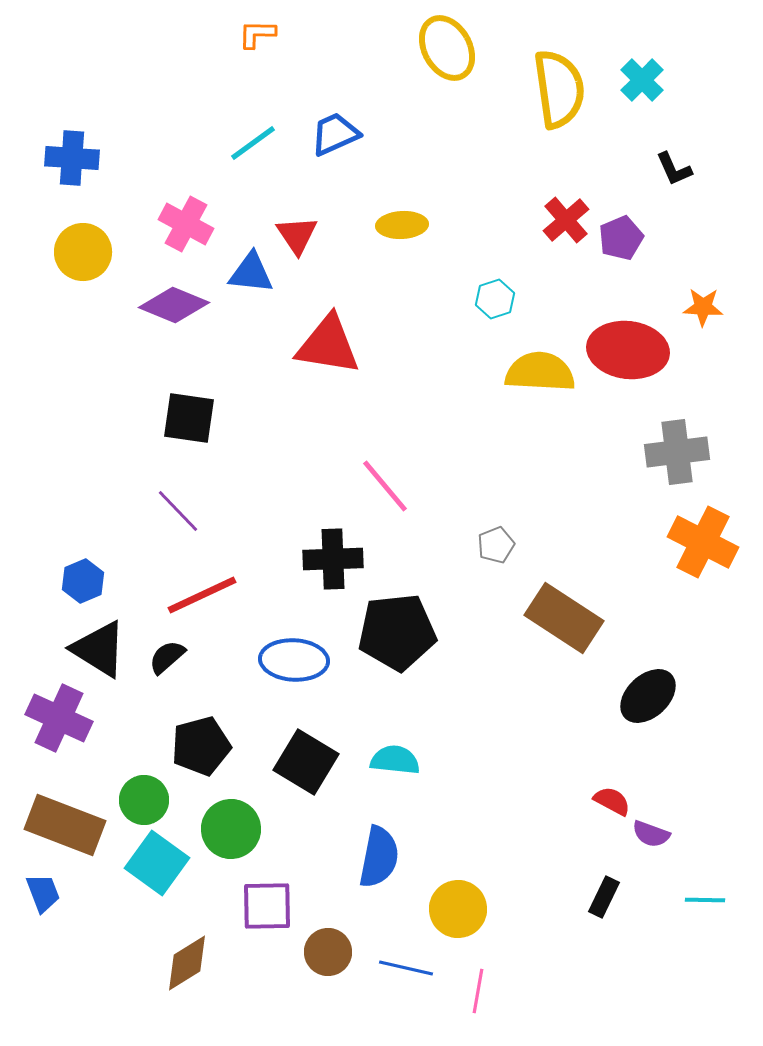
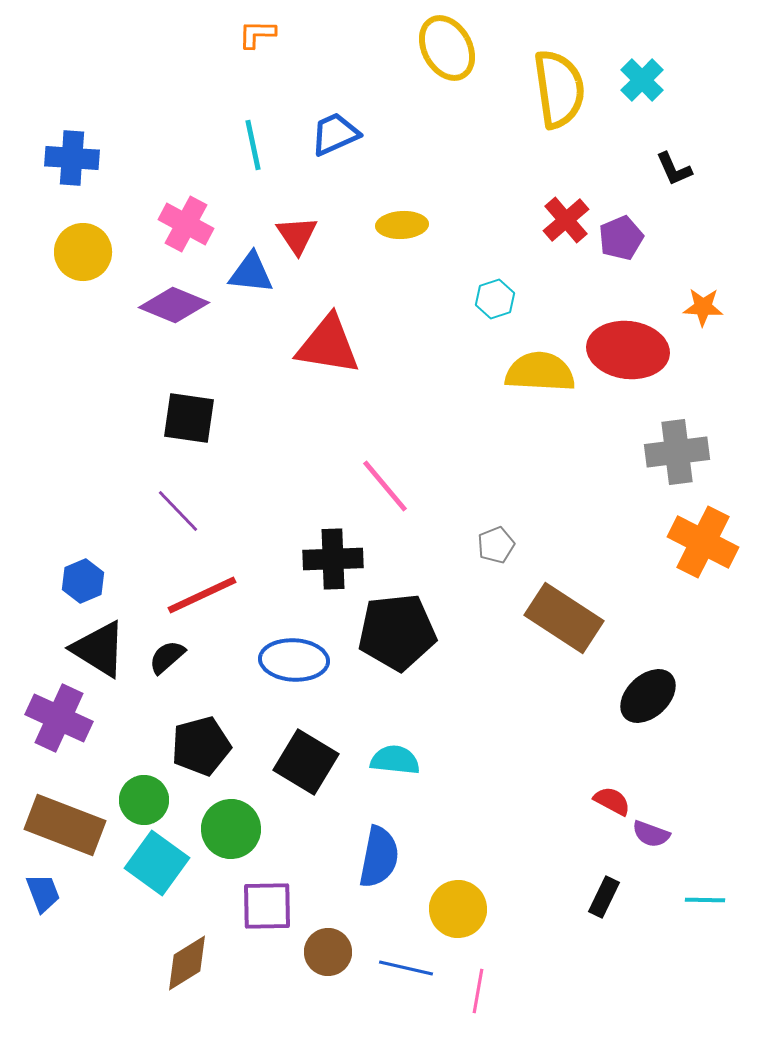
cyan line at (253, 143): moved 2 px down; rotated 66 degrees counterclockwise
